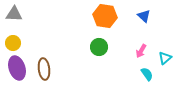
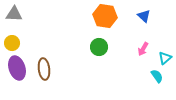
yellow circle: moved 1 px left
pink arrow: moved 2 px right, 2 px up
cyan semicircle: moved 10 px right, 2 px down
